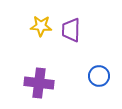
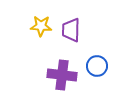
blue circle: moved 2 px left, 10 px up
purple cross: moved 23 px right, 8 px up
